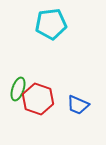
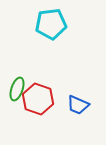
green ellipse: moved 1 px left
